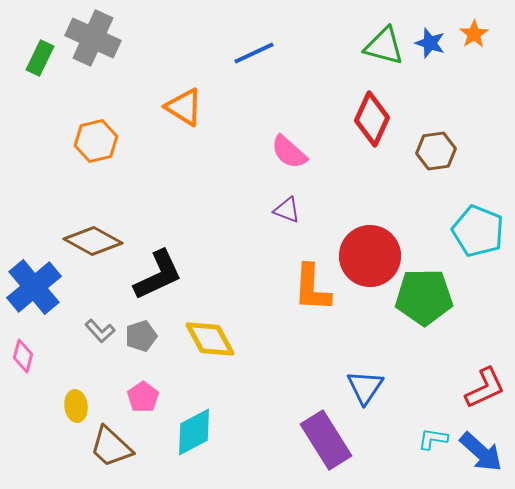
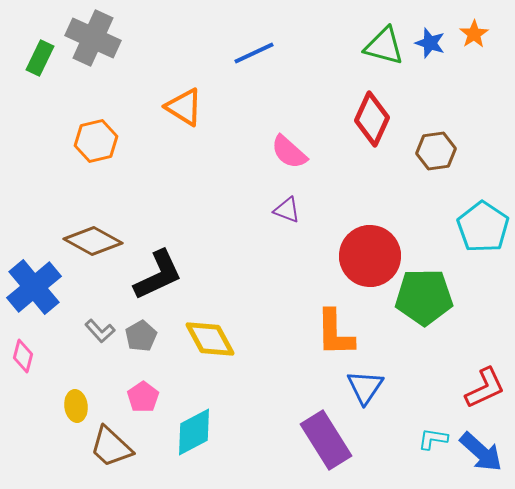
cyan pentagon: moved 5 px right, 4 px up; rotated 12 degrees clockwise
orange L-shape: moved 23 px right, 45 px down; rotated 4 degrees counterclockwise
gray pentagon: rotated 12 degrees counterclockwise
